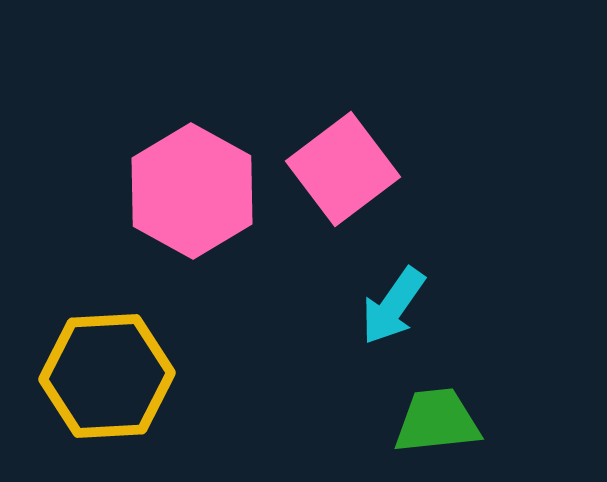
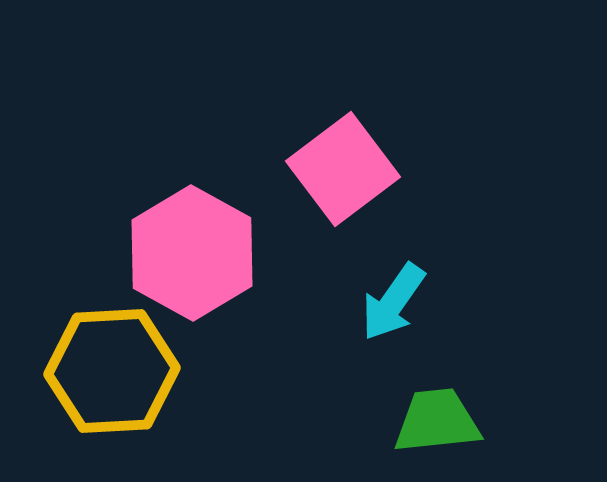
pink hexagon: moved 62 px down
cyan arrow: moved 4 px up
yellow hexagon: moved 5 px right, 5 px up
